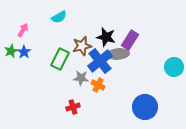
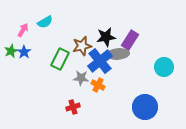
cyan semicircle: moved 14 px left, 5 px down
black star: rotated 24 degrees counterclockwise
cyan circle: moved 10 px left
